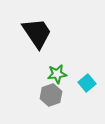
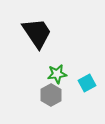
cyan square: rotated 12 degrees clockwise
gray hexagon: rotated 10 degrees counterclockwise
